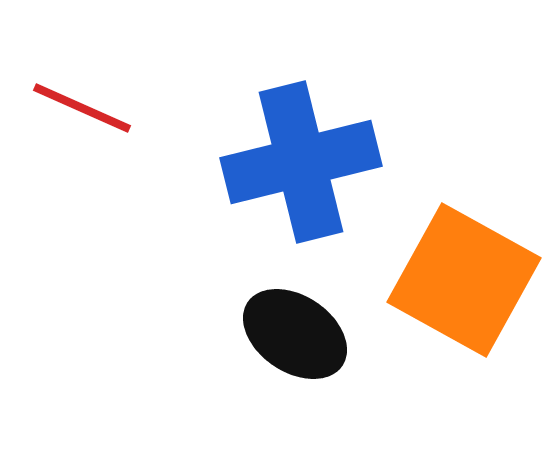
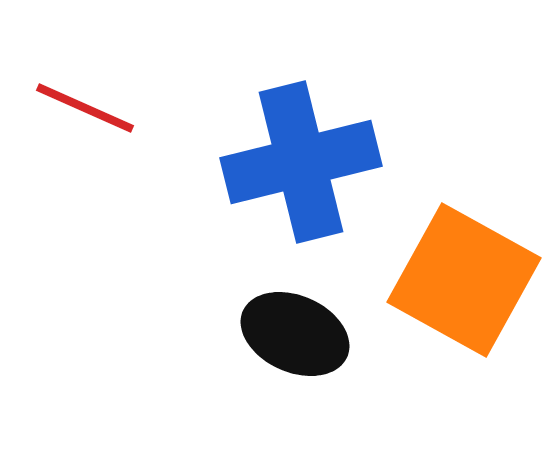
red line: moved 3 px right
black ellipse: rotated 10 degrees counterclockwise
